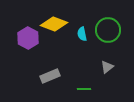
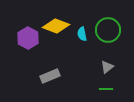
yellow diamond: moved 2 px right, 2 px down
green line: moved 22 px right
